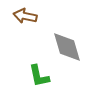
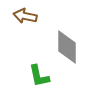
gray diamond: rotated 16 degrees clockwise
